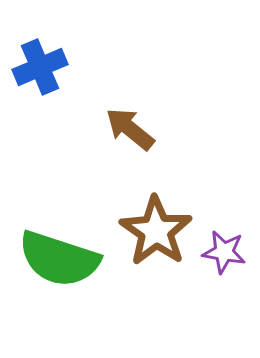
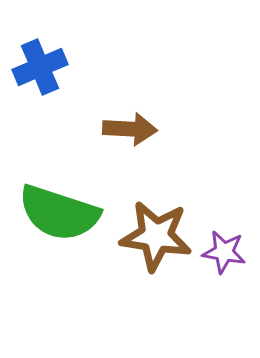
brown arrow: rotated 144 degrees clockwise
brown star: moved 5 px down; rotated 26 degrees counterclockwise
green semicircle: moved 46 px up
